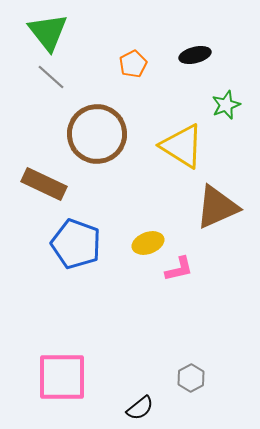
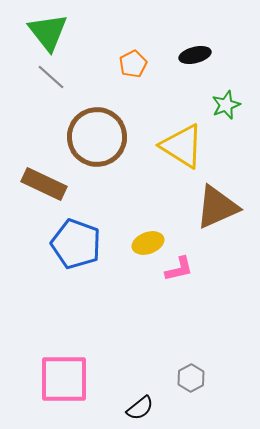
brown circle: moved 3 px down
pink square: moved 2 px right, 2 px down
